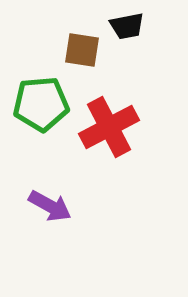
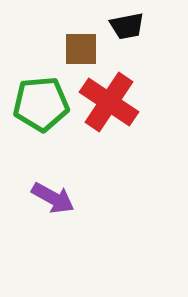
brown square: moved 1 px left, 1 px up; rotated 9 degrees counterclockwise
red cross: moved 25 px up; rotated 28 degrees counterclockwise
purple arrow: moved 3 px right, 8 px up
